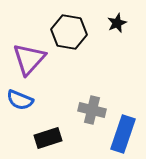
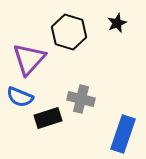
black hexagon: rotated 8 degrees clockwise
blue semicircle: moved 3 px up
gray cross: moved 11 px left, 11 px up
black rectangle: moved 20 px up
